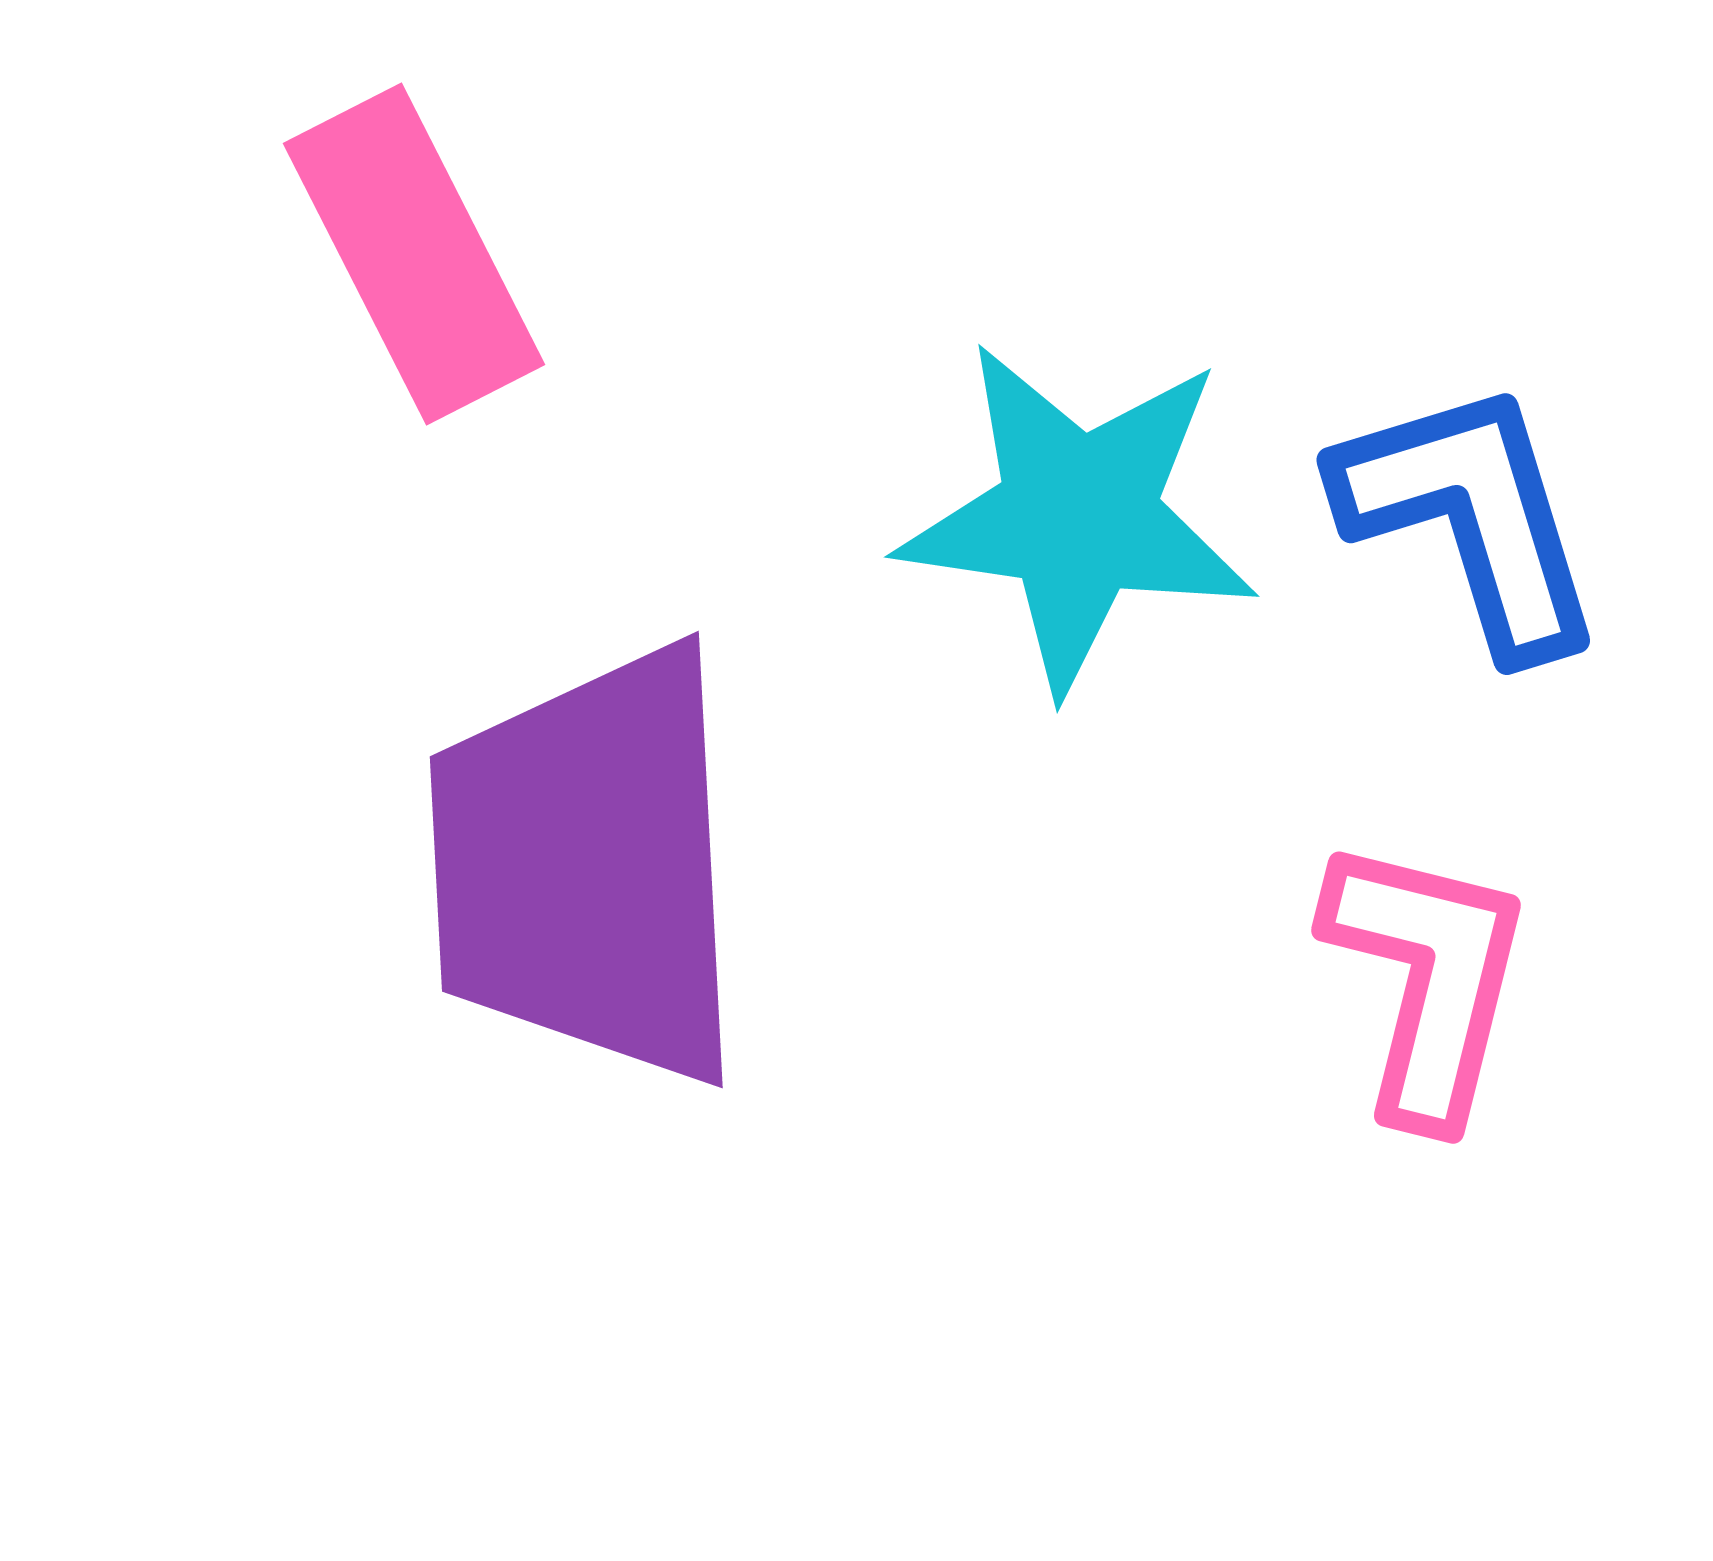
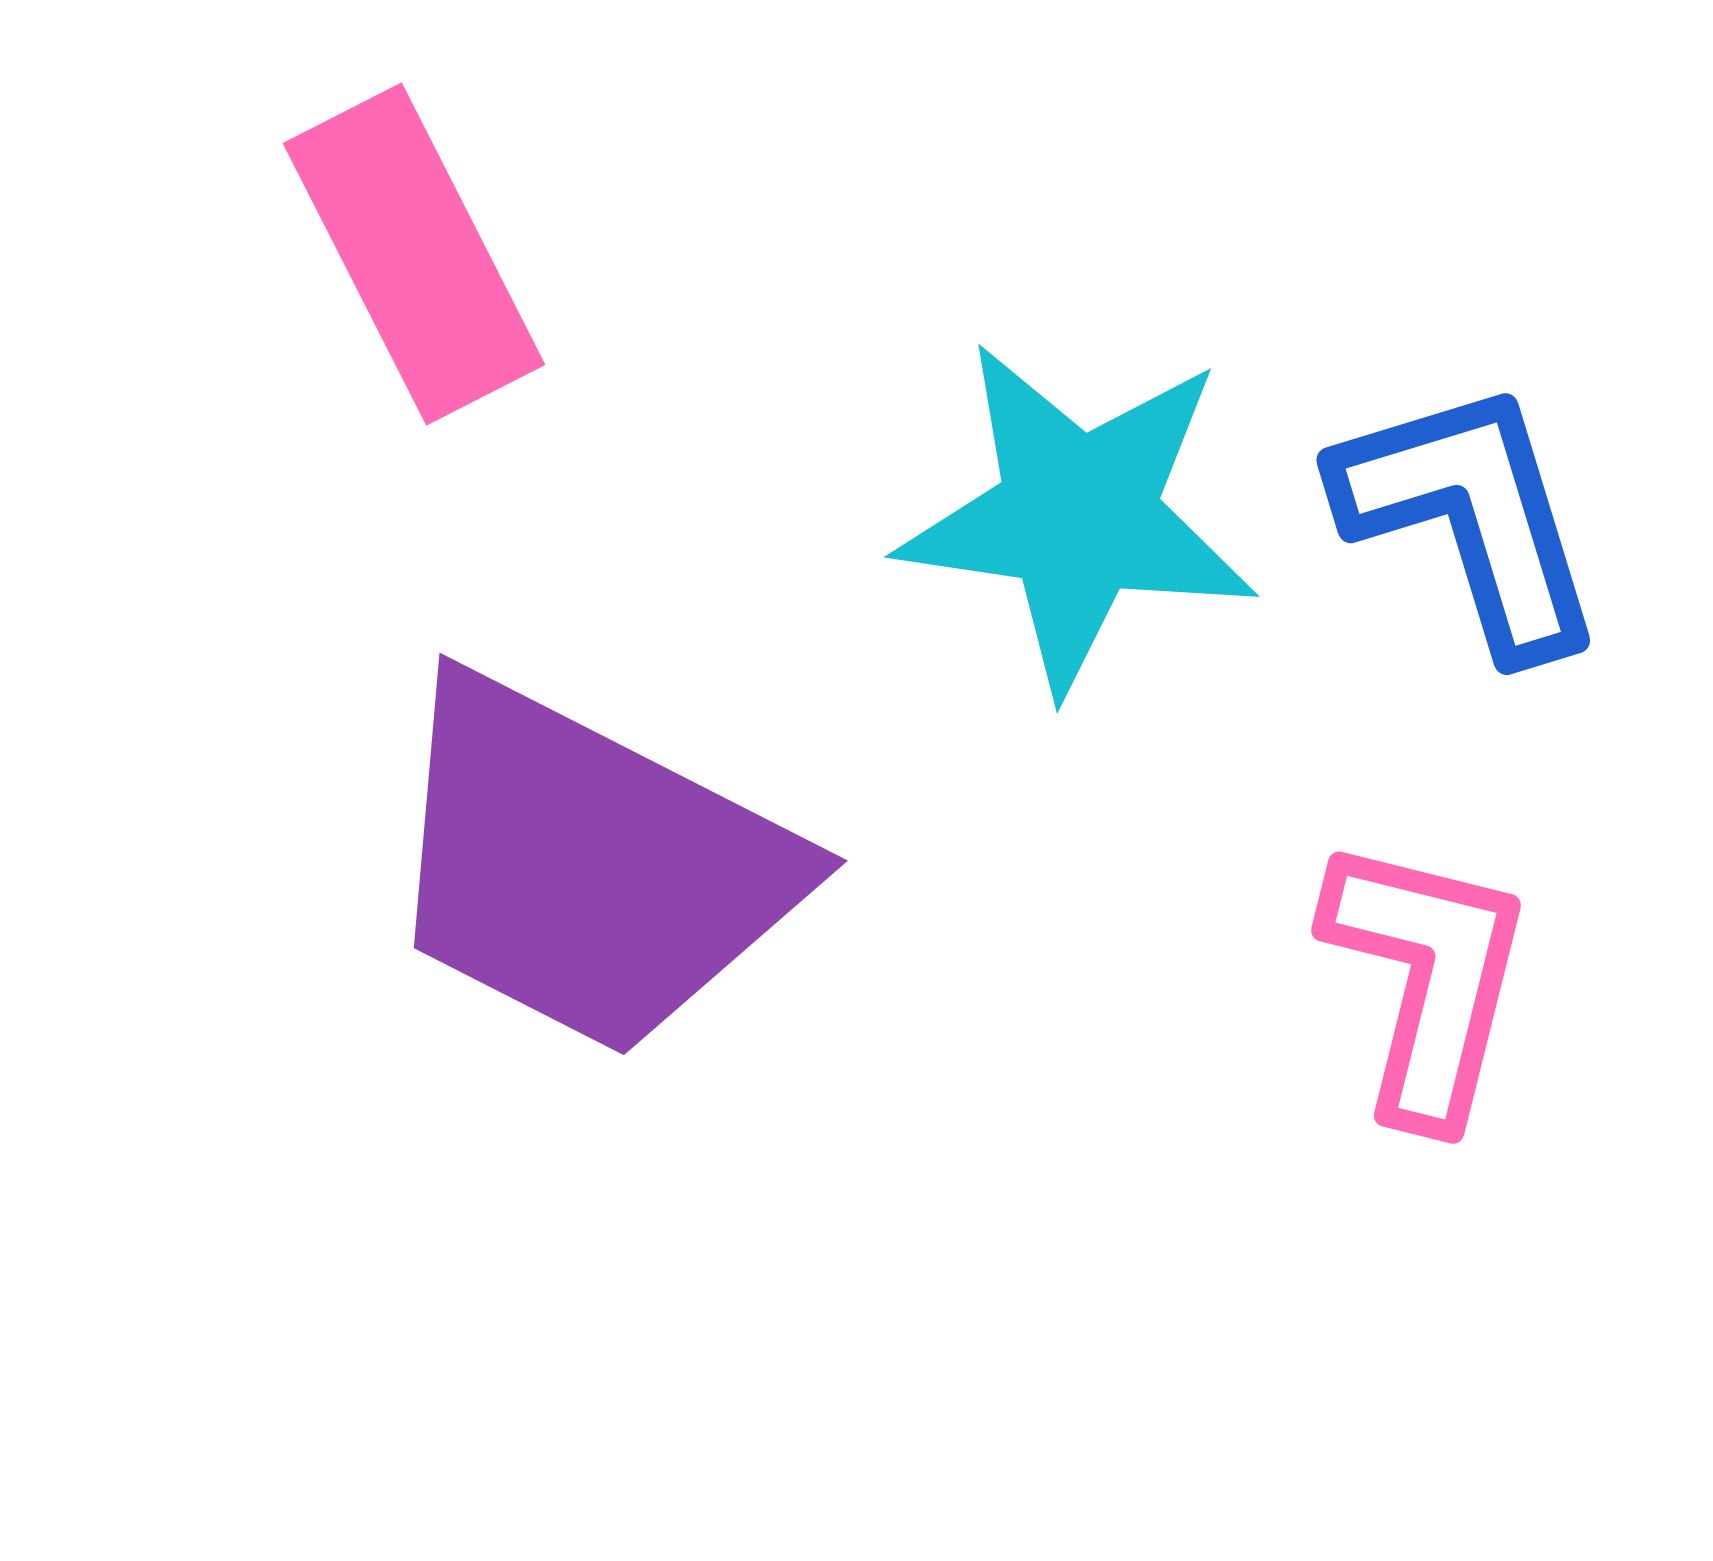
purple trapezoid: rotated 60 degrees counterclockwise
